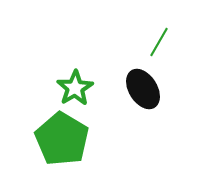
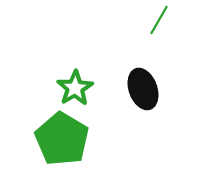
green line: moved 22 px up
black ellipse: rotated 12 degrees clockwise
